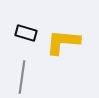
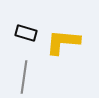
gray line: moved 2 px right
